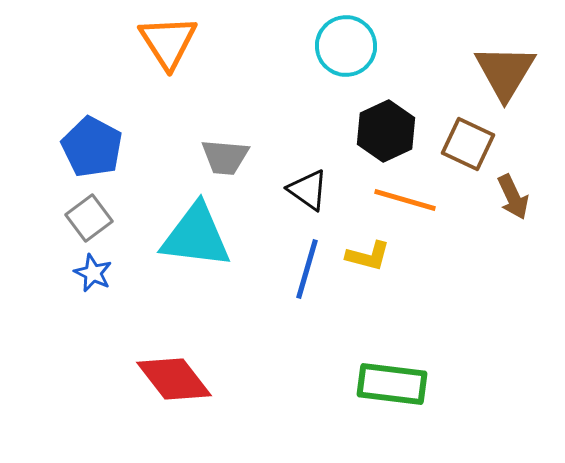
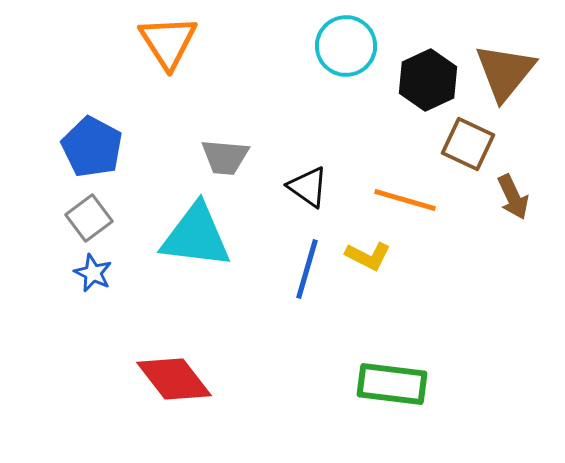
brown triangle: rotated 8 degrees clockwise
black hexagon: moved 42 px right, 51 px up
black triangle: moved 3 px up
yellow L-shape: rotated 12 degrees clockwise
